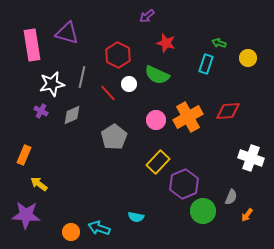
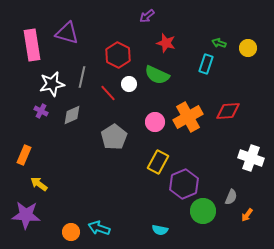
yellow circle: moved 10 px up
pink circle: moved 1 px left, 2 px down
yellow rectangle: rotated 15 degrees counterclockwise
cyan semicircle: moved 24 px right, 13 px down
